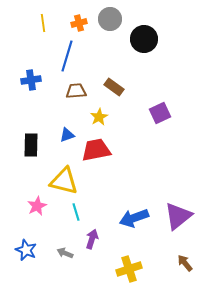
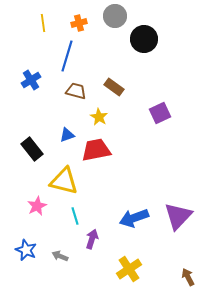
gray circle: moved 5 px right, 3 px up
blue cross: rotated 24 degrees counterclockwise
brown trapezoid: rotated 20 degrees clockwise
yellow star: rotated 12 degrees counterclockwise
black rectangle: moved 1 px right, 4 px down; rotated 40 degrees counterclockwise
cyan line: moved 1 px left, 4 px down
purple triangle: rotated 8 degrees counterclockwise
gray arrow: moved 5 px left, 3 px down
brown arrow: moved 3 px right, 14 px down; rotated 12 degrees clockwise
yellow cross: rotated 15 degrees counterclockwise
